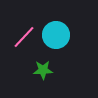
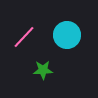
cyan circle: moved 11 px right
